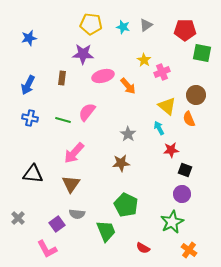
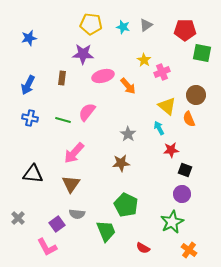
pink L-shape: moved 2 px up
